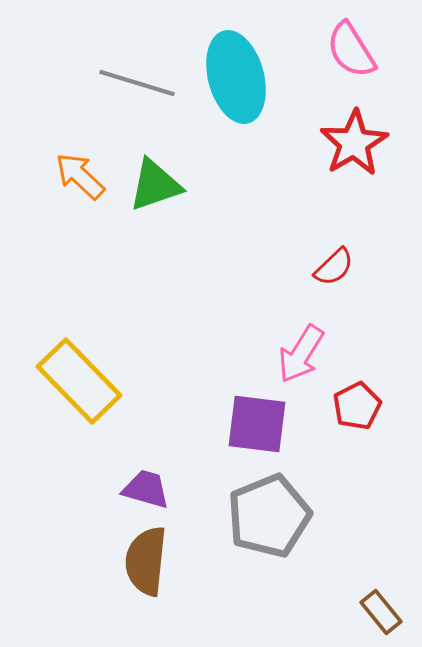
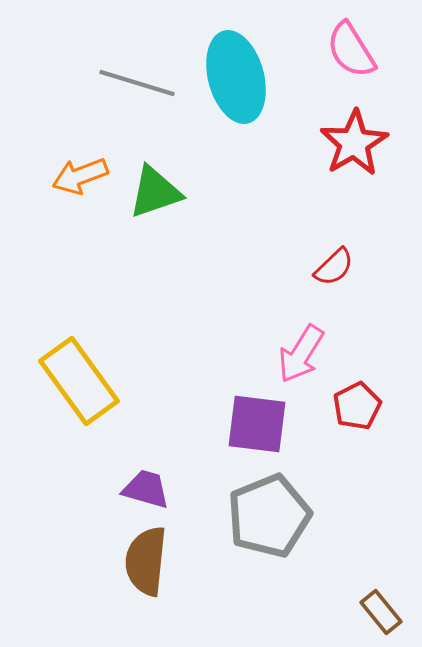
orange arrow: rotated 64 degrees counterclockwise
green triangle: moved 7 px down
yellow rectangle: rotated 8 degrees clockwise
